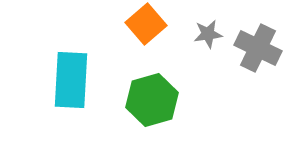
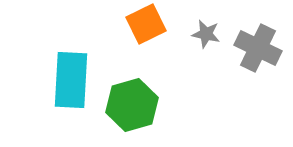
orange square: rotated 15 degrees clockwise
gray star: moved 2 px left; rotated 20 degrees clockwise
green hexagon: moved 20 px left, 5 px down
